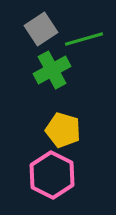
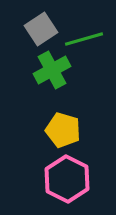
pink hexagon: moved 15 px right, 4 px down
